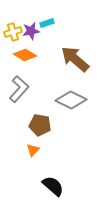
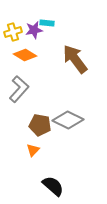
cyan rectangle: rotated 24 degrees clockwise
purple star: moved 3 px right, 1 px up
brown arrow: rotated 12 degrees clockwise
gray diamond: moved 3 px left, 20 px down
